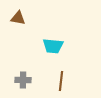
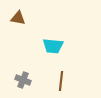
gray cross: rotated 21 degrees clockwise
